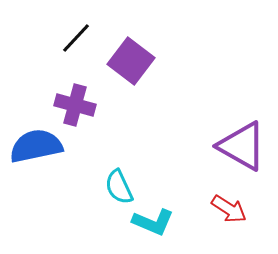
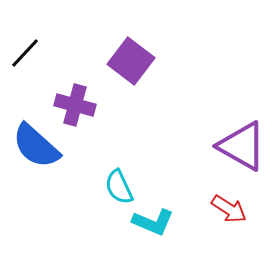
black line: moved 51 px left, 15 px down
blue semicircle: rotated 126 degrees counterclockwise
